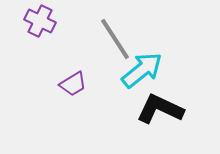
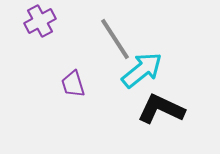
purple cross: rotated 36 degrees clockwise
purple trapezoid: rotated 104 degrees clockwise
black L-shape: moved 1 px right
